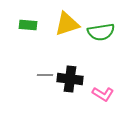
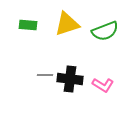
green semicircle: moved 4 px right, 1 px up; rotated 12 degrees counterclockwise
pink L-shape: moved 9 px up
